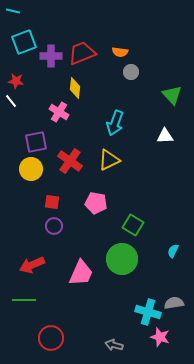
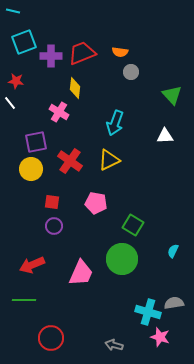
white line: moved 1 px left, 2 px down
